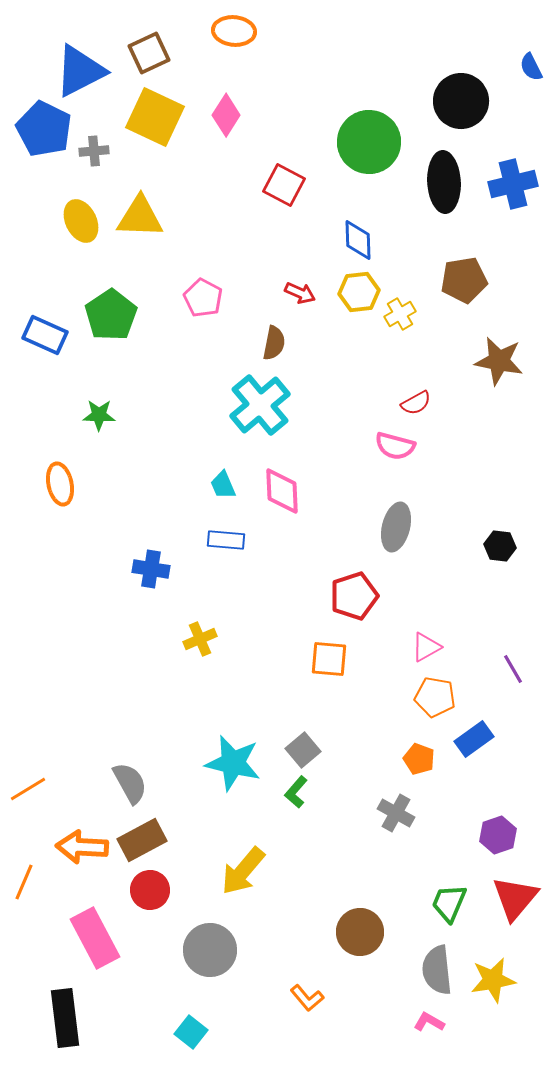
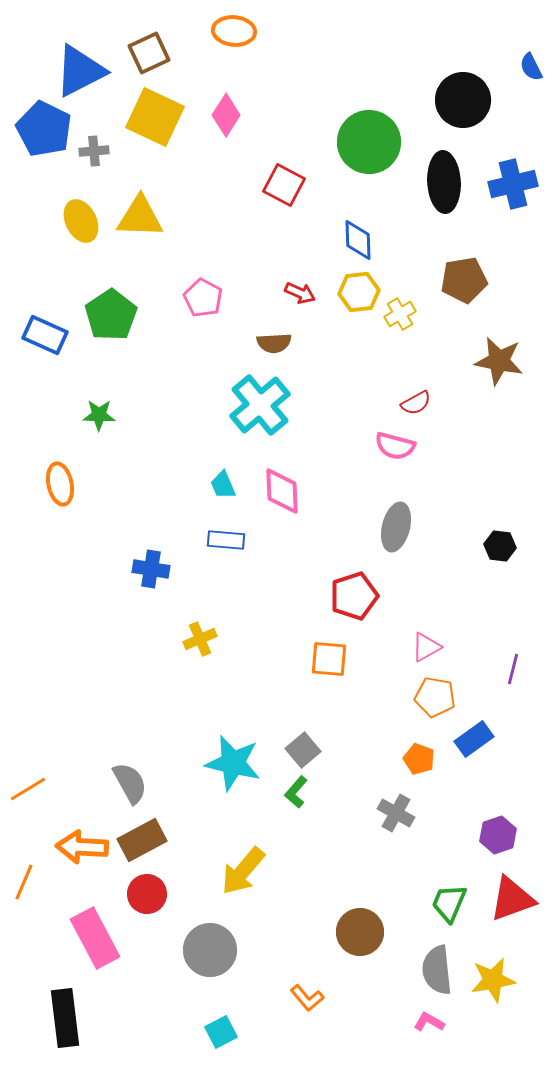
black circle at (461, 101): moved 2 px right, 1 px up
brown semicircle at (274, 343): rotated 76 degrees clockwise
purple line at (513, 669): rotated 44 degrees clockwise
red circle at (150, 890): moved 3 px left, 4 px down
red triangle at (515, 898): moved 3 px left, 1 px down; rotated 30 degrees clockwise
cyan square at (191, 1032): moved 30 px right; rotated 24 degrees clockwise
